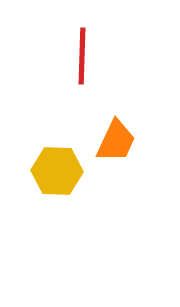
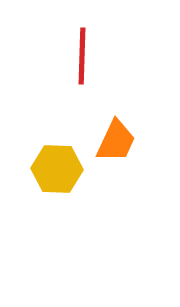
yellow hexagon: moved 2 px up
